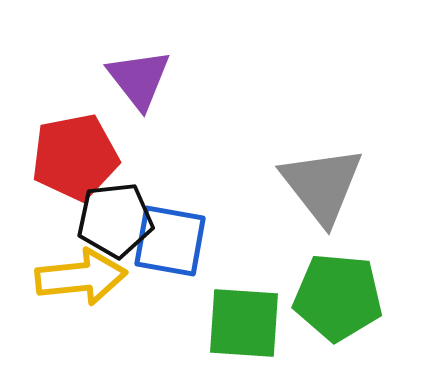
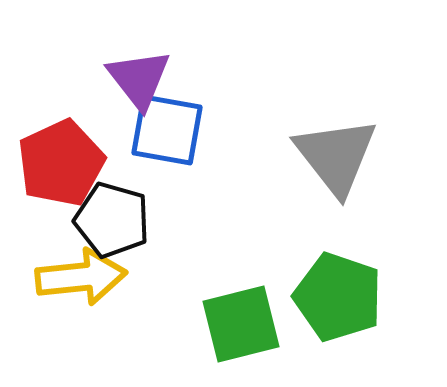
red pentagon: moved 14 px left, 6 px down; rotated 14 degrees counterclockwise
gray triangle: moved 14 px right, 29 px up
black pentagon: moved 3 px left; rotated 22 degrees clockwise
blue square: moved 3 px left, 111 px up
green pentagon: rotated 14 degrees clockwise
green square: moved 3 px left, 1 px down; rotated 18 degrees counterclockwise
